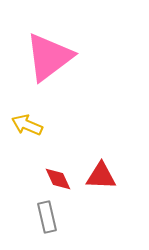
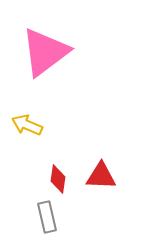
pink triangle: moved 4 px left, 5 px up
red diamond: rotated 32 degrees clockwise
